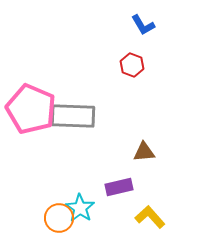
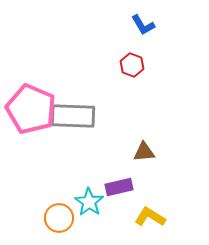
cyan star: moved 9 px right, 6 px up
yellow L-shape: rotated 16 degrees counterclockwise
